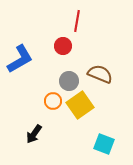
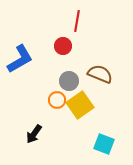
orange circle: moved 4 px right, 1 px up
